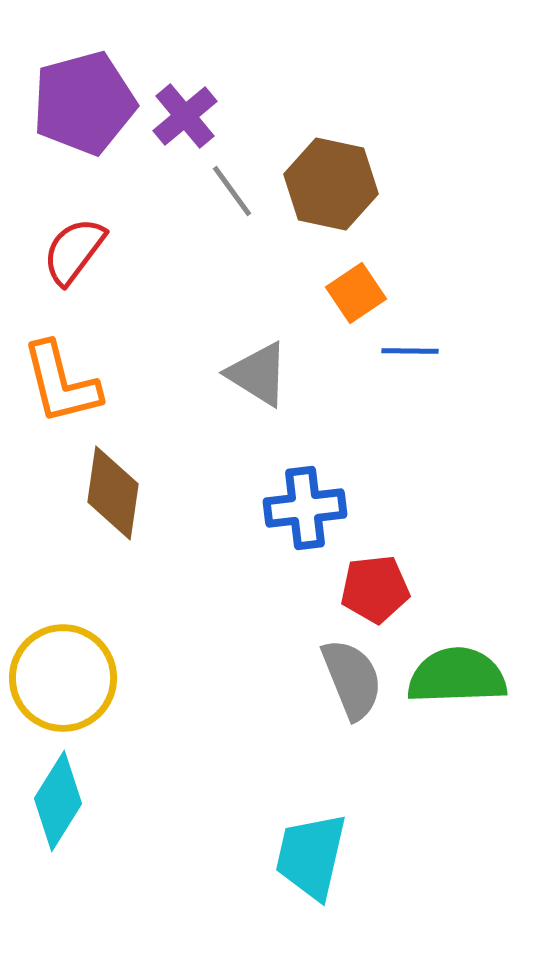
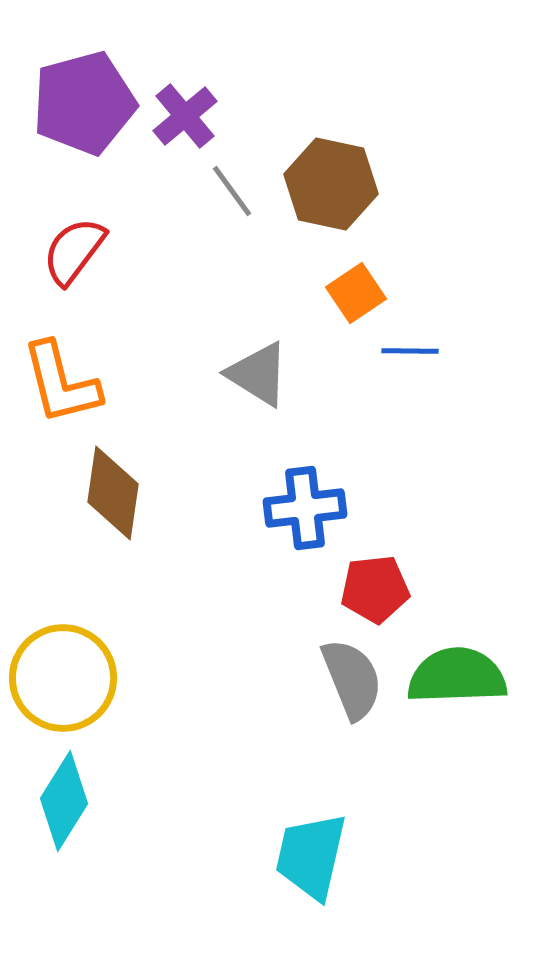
cyan diamond: moved 6 px right
